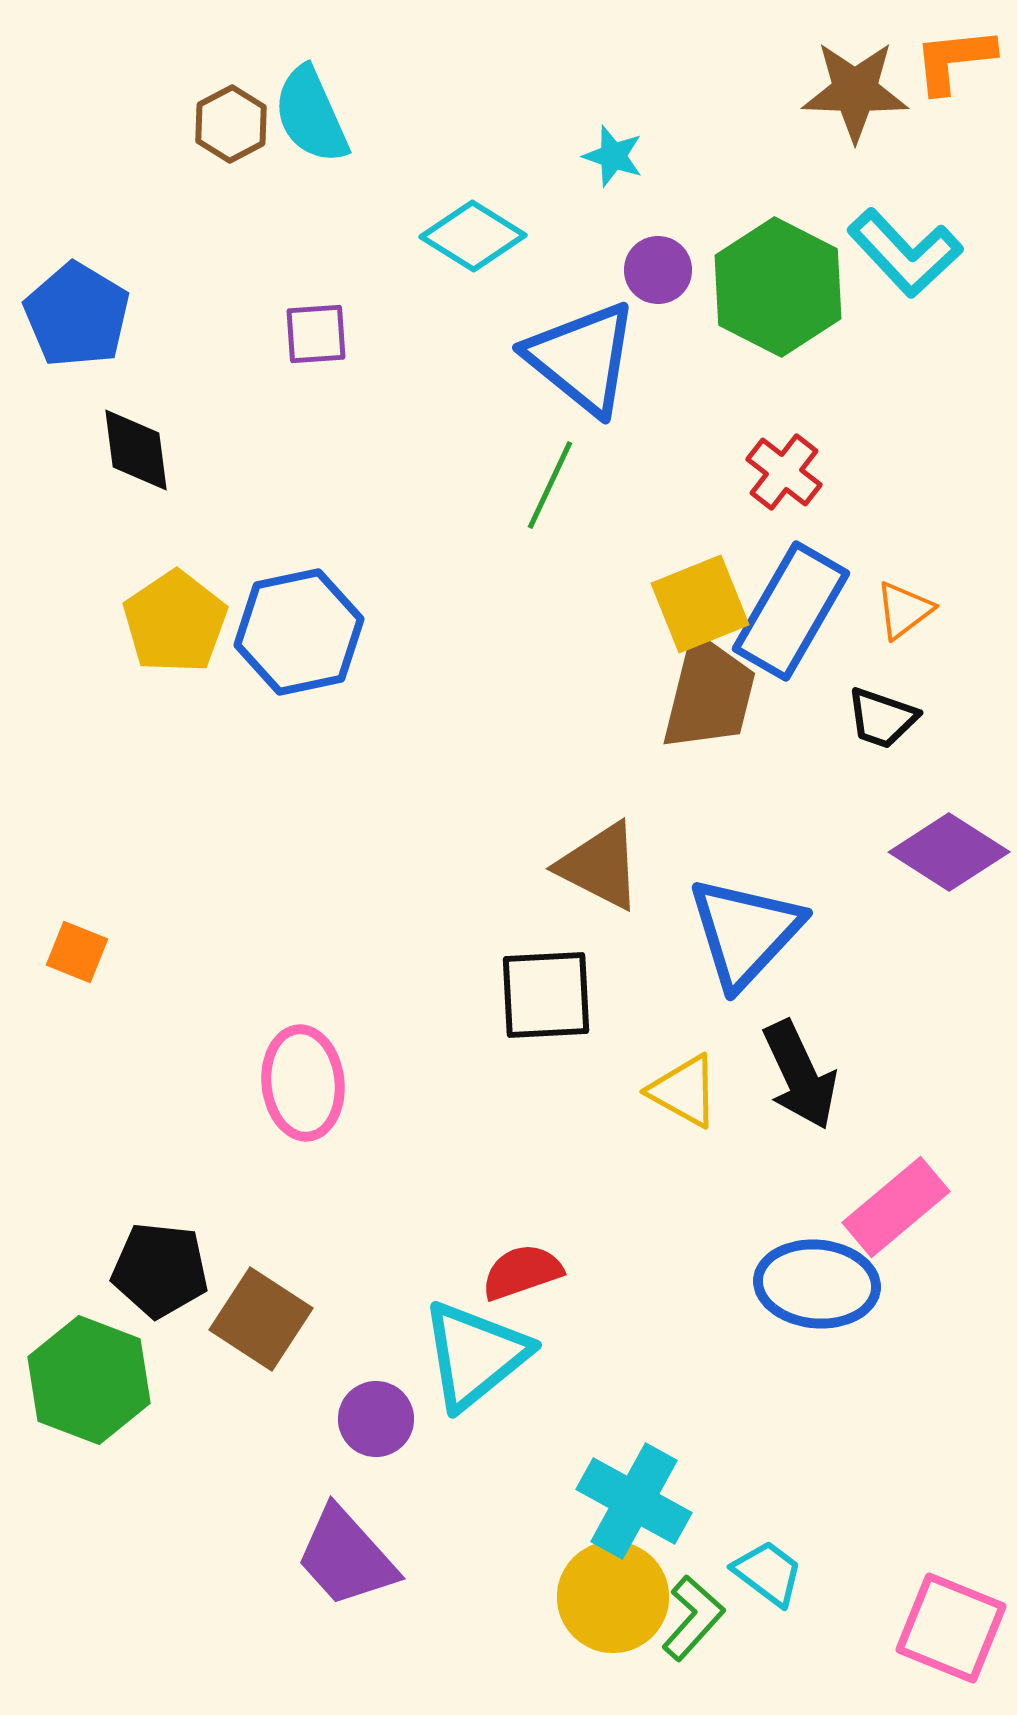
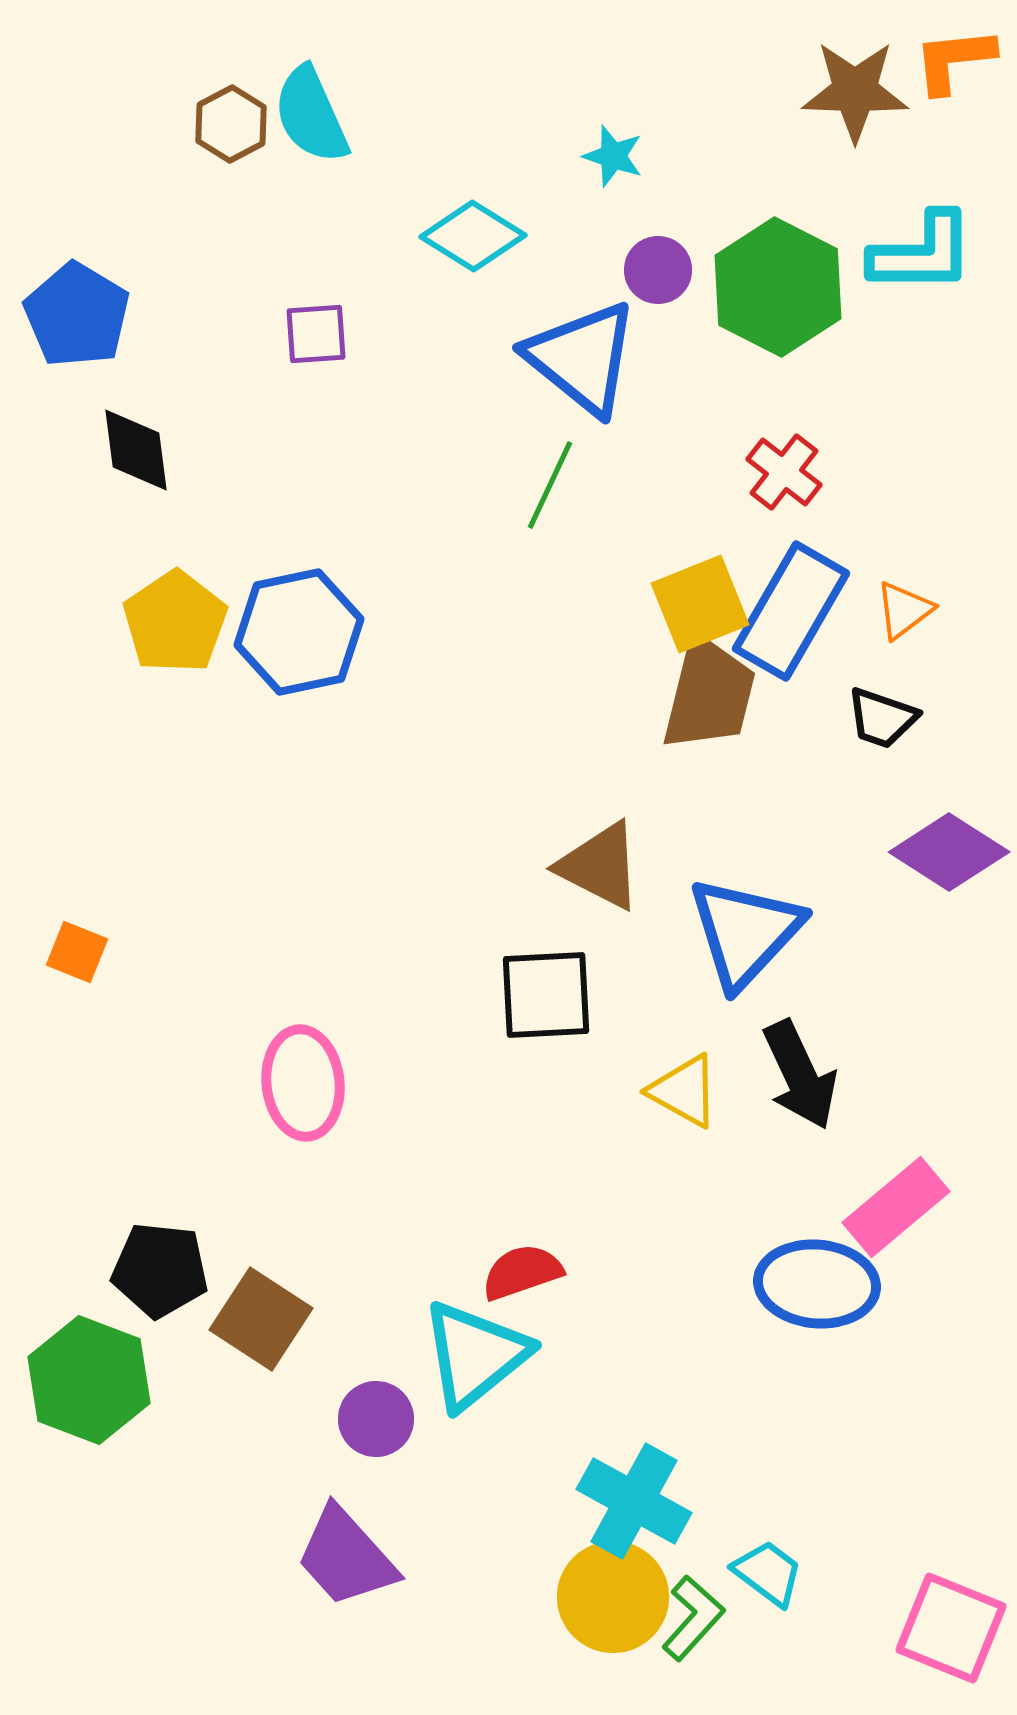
cyan L-shape at (905, 253): moved 17 px right; rotated 47 degrees counterclockwise
